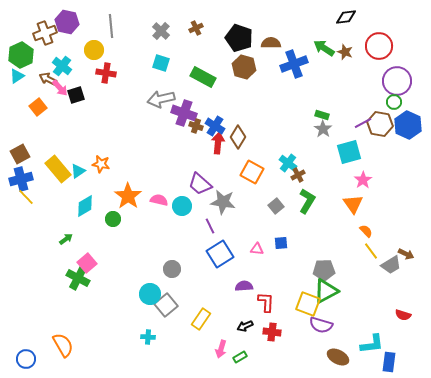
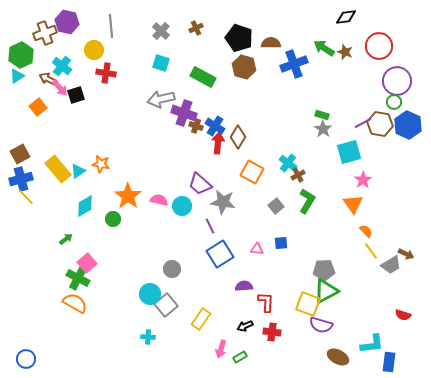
orange semicircle at (63, 345): moved 12 px right, 42 px up; rotated 30 degrees counterclockwise
